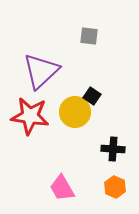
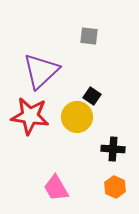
yellow circle: moved 2 px right, 5 px down
pink trapezoid: moved 6 px left
